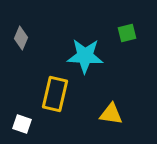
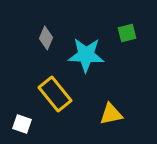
gray diamond: moved 25 px right
cyan star: moved 1 px right, 1 px up
yellow rectangle: rotated 52 degrees counterclockwise
yellow triangle: rotated 20 degrees counterclockwise
